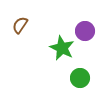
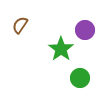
purple circle: moved 1 px up
green star: moved 1 px left, 1 px down; rotated 10 degrees clockwise
